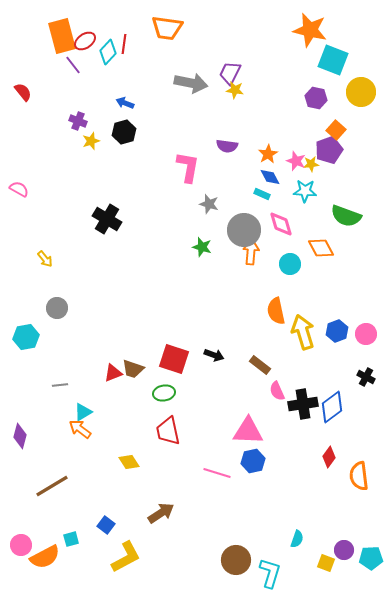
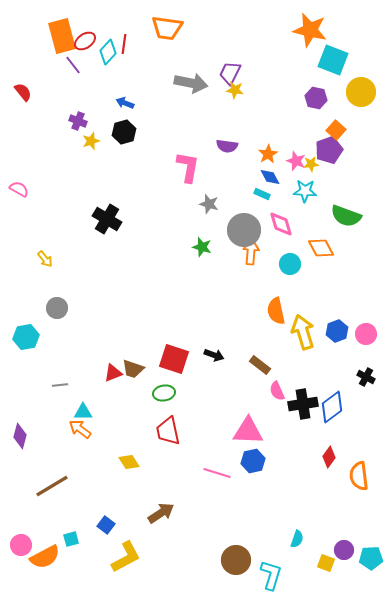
cyan triangle at (83, 412): rotated 30 degrees clockwise
cyan L-shape at (270, 573): moved 1 px right, 2 px down
